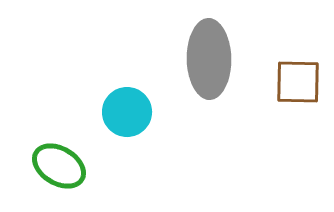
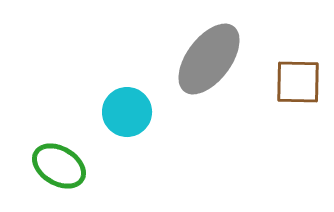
gray ellipse: rotated 38 degrees clockwise
